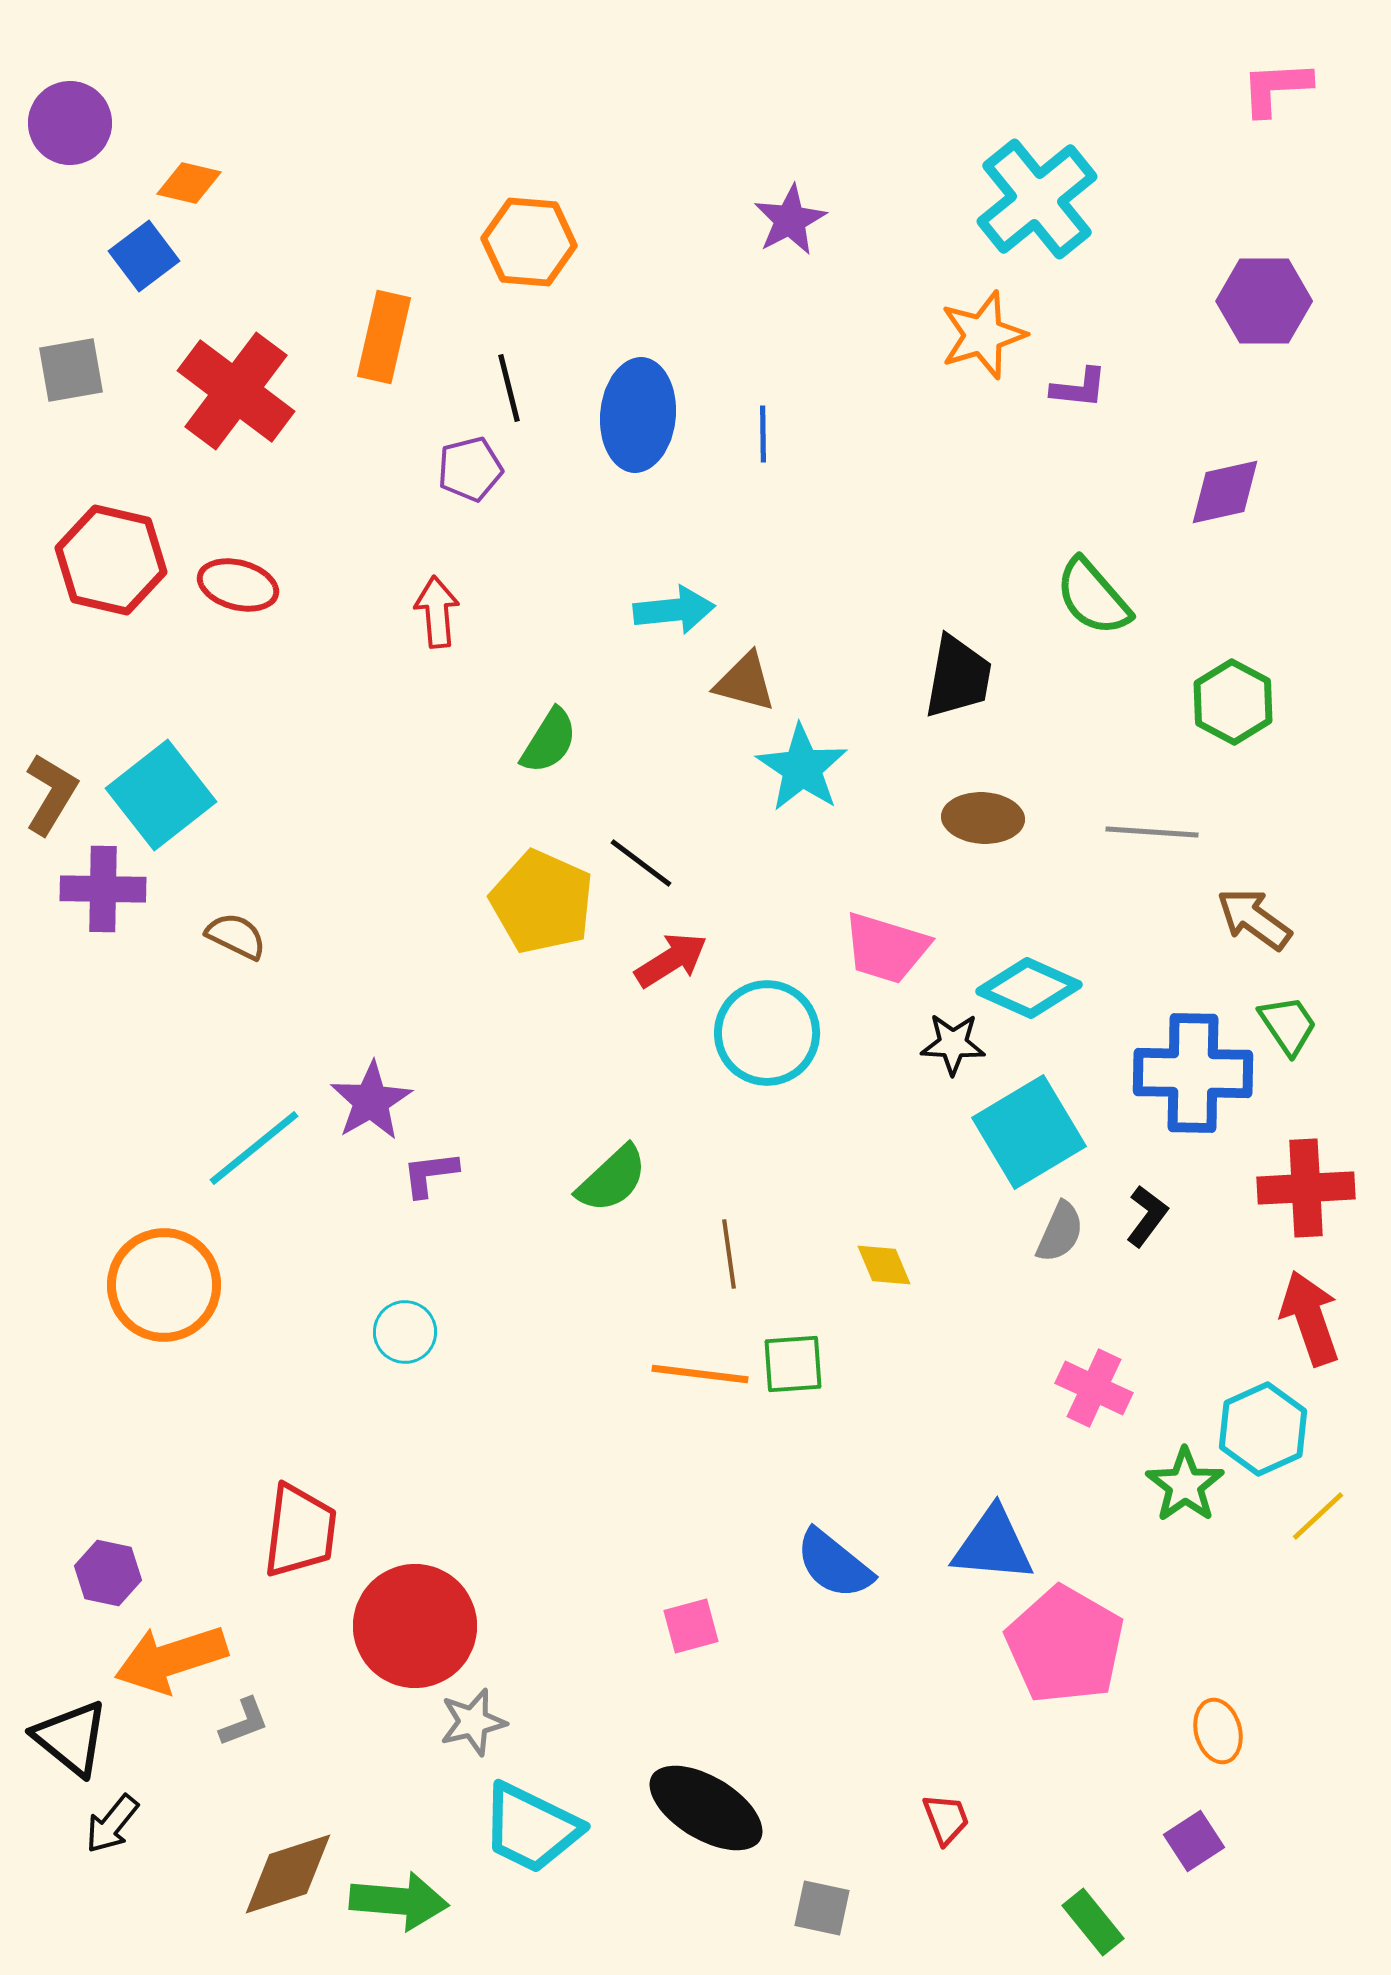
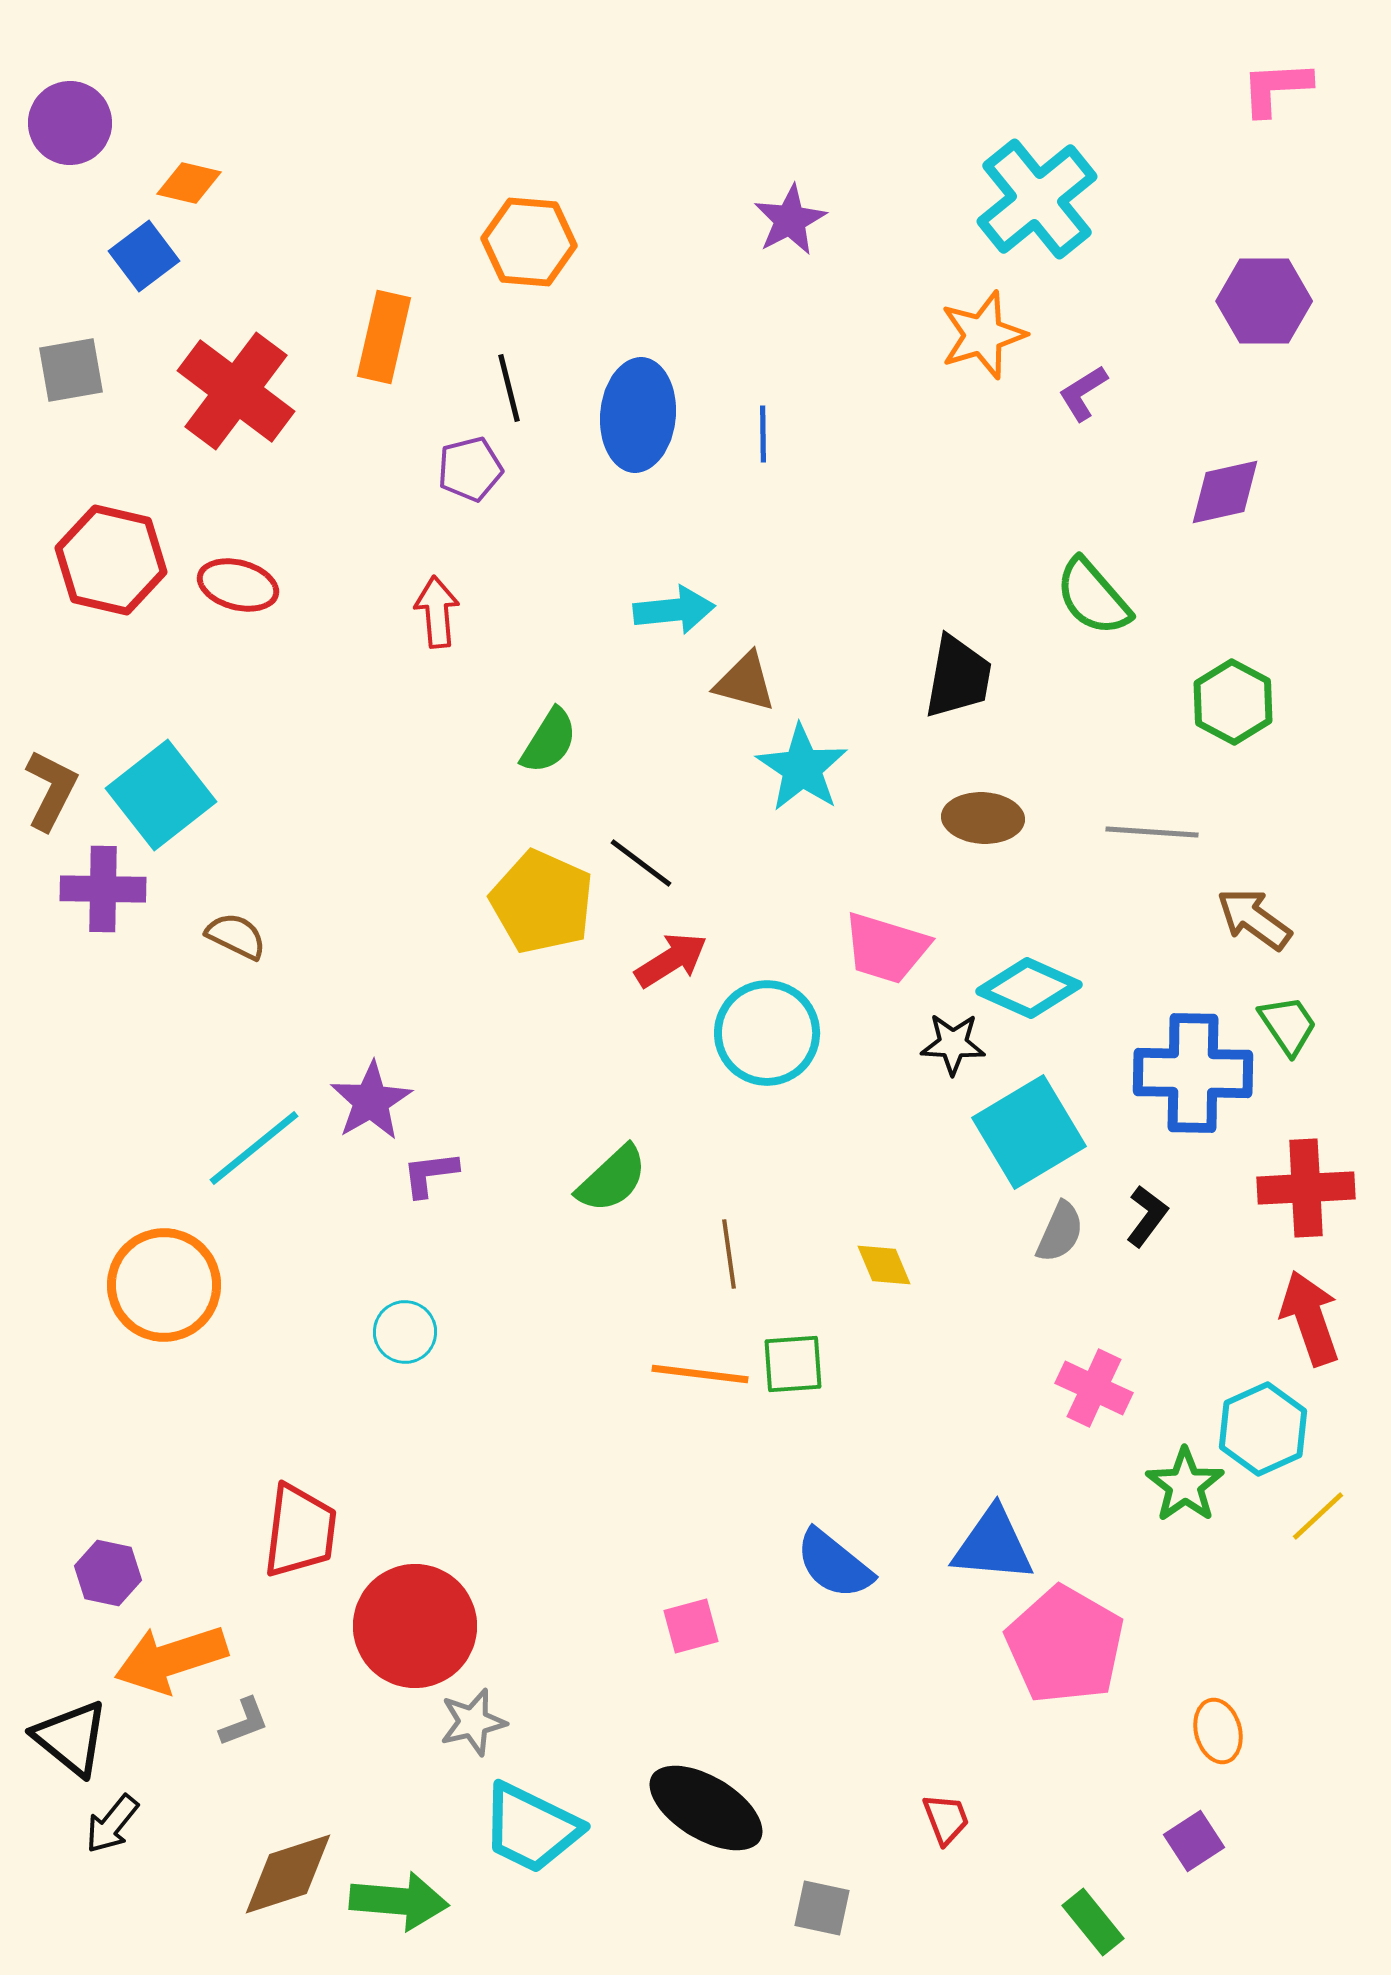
purple L-shape at (1079, 388): moved 4 px right, 5 px down; rotated 142 degrees clockwise
brown L-shape at (51, 794): moved 4 px up; rotated 4 degrees counterclockwise
